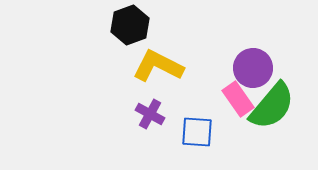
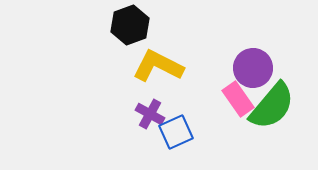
blue square: moved 21 px left; rotated 28 degrees counterclockwise
